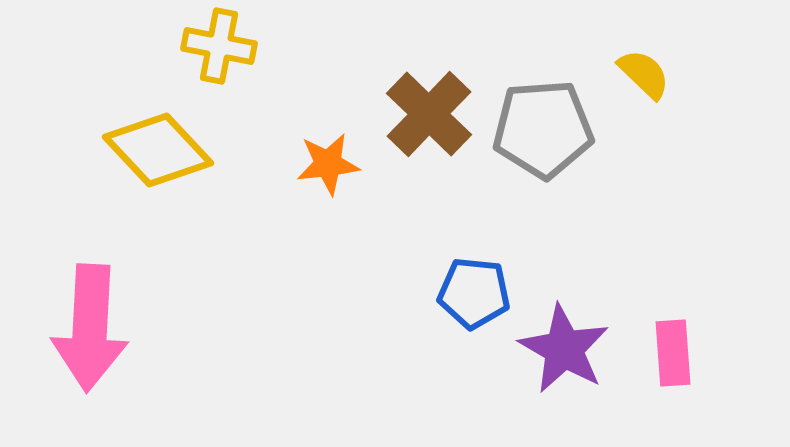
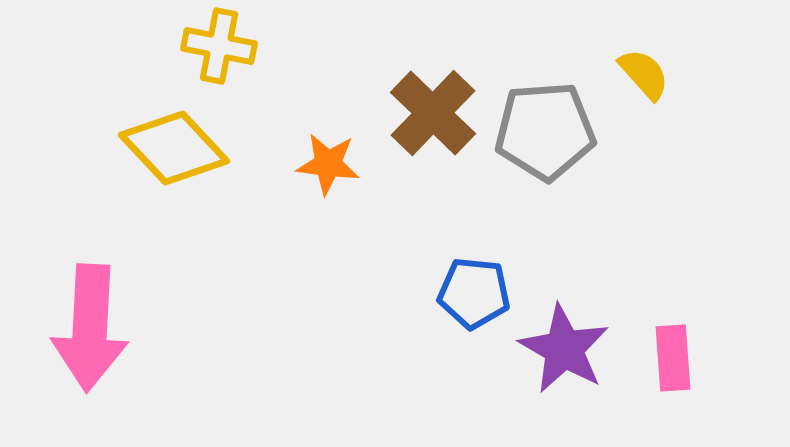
yellow semicircle: rotated 4 degrees clockwise
brown cross: moved 4 px right, 1 px up
gray pentagon: moved 2 px right, 2 px down
yellow diamond: moved 16 px right, 2 px up
orange star: rotated 14 degrees clockwise
pink rectangle: moved 5 px down
